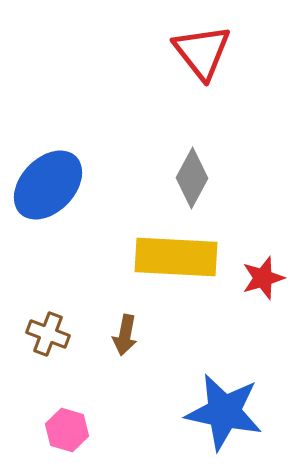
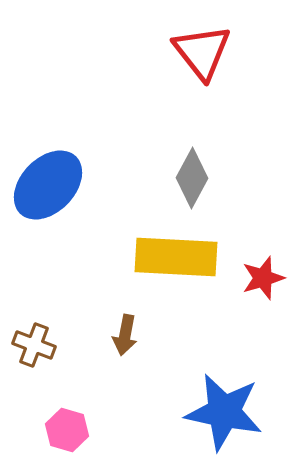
brown cross: moved 14 px left, 11 px down
